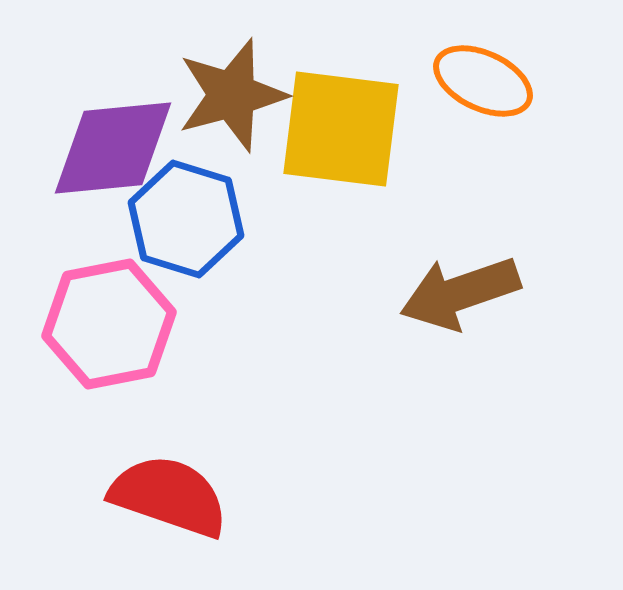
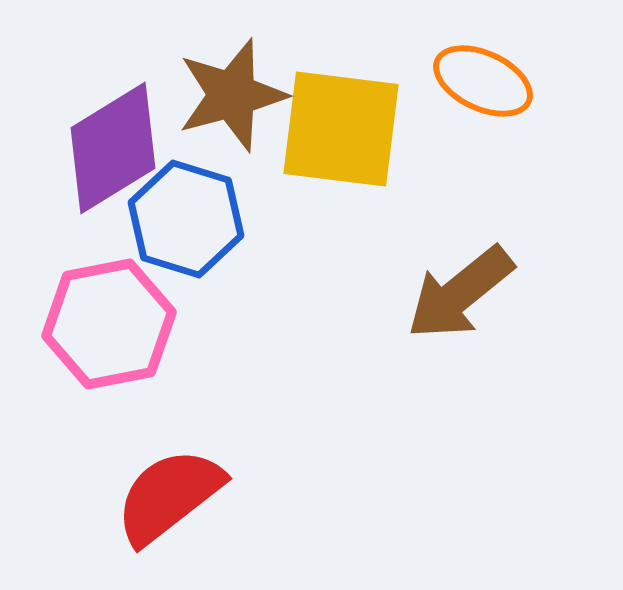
purple diamond: rotated 26 degrees counterclockwise
brown arrow: rotated 20 degrees counterclockwise
red semicircle: rotated 57 degrees counterclockwise
